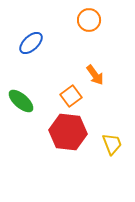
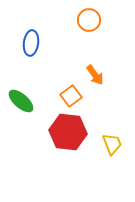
blue ellipse: rotated 40 degrees counterclockwise
